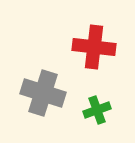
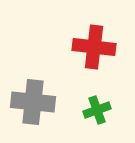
gray cross: moved 10 px left, 9 px down; rotated 12 degrees counterclockwise
